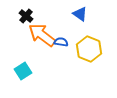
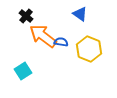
orange arrow: moved 1 px right, 1 px down
